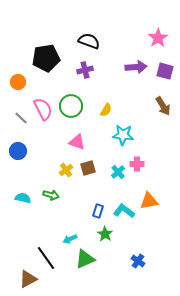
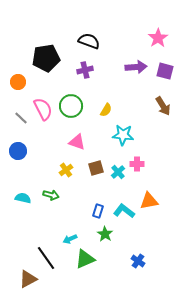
brown square: moved 8 px right
